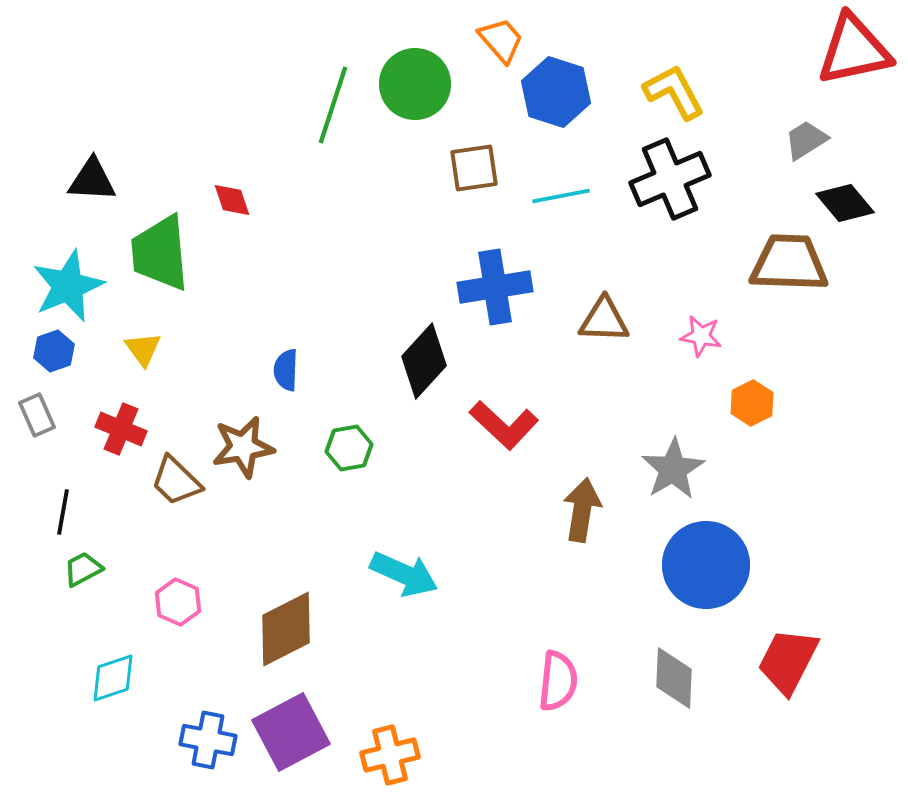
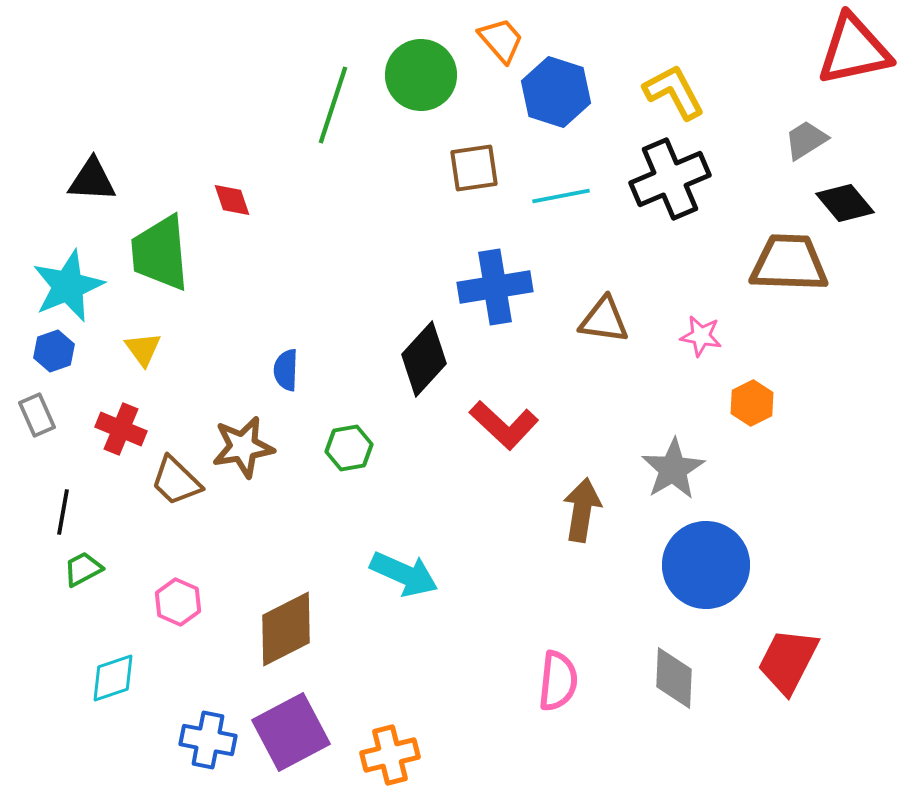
green circle at (415, 84): moved 6 px right, 9 px up
brown triangle at (604, 320): rotated 6 degrees clockwise
black diamond at (424, 361): moved 2 px up
